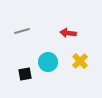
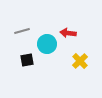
cyan circle: moved 1 px left, 18 px up
black square: moved 2 px right, 14 px up
